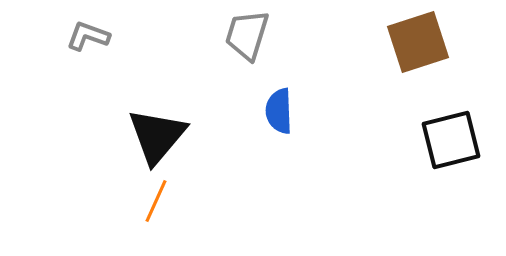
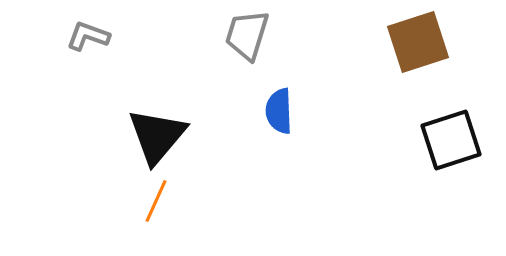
black square: rotated 4 degrees counterclockwise
